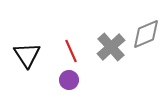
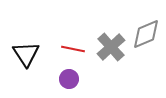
red line: moved 2 px right, 2 px up; rotated 55 degrees counterclockwise
black triangle: moved 1 px left, 1 px up
purple circle: moved 1 px up
